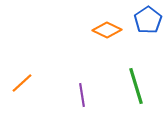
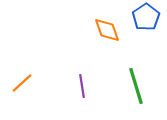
blue pentagon: moved 2 px left, 3 px up
orange diamond: rotated 44 degrees clockwise
purple line: moved 9 px up
